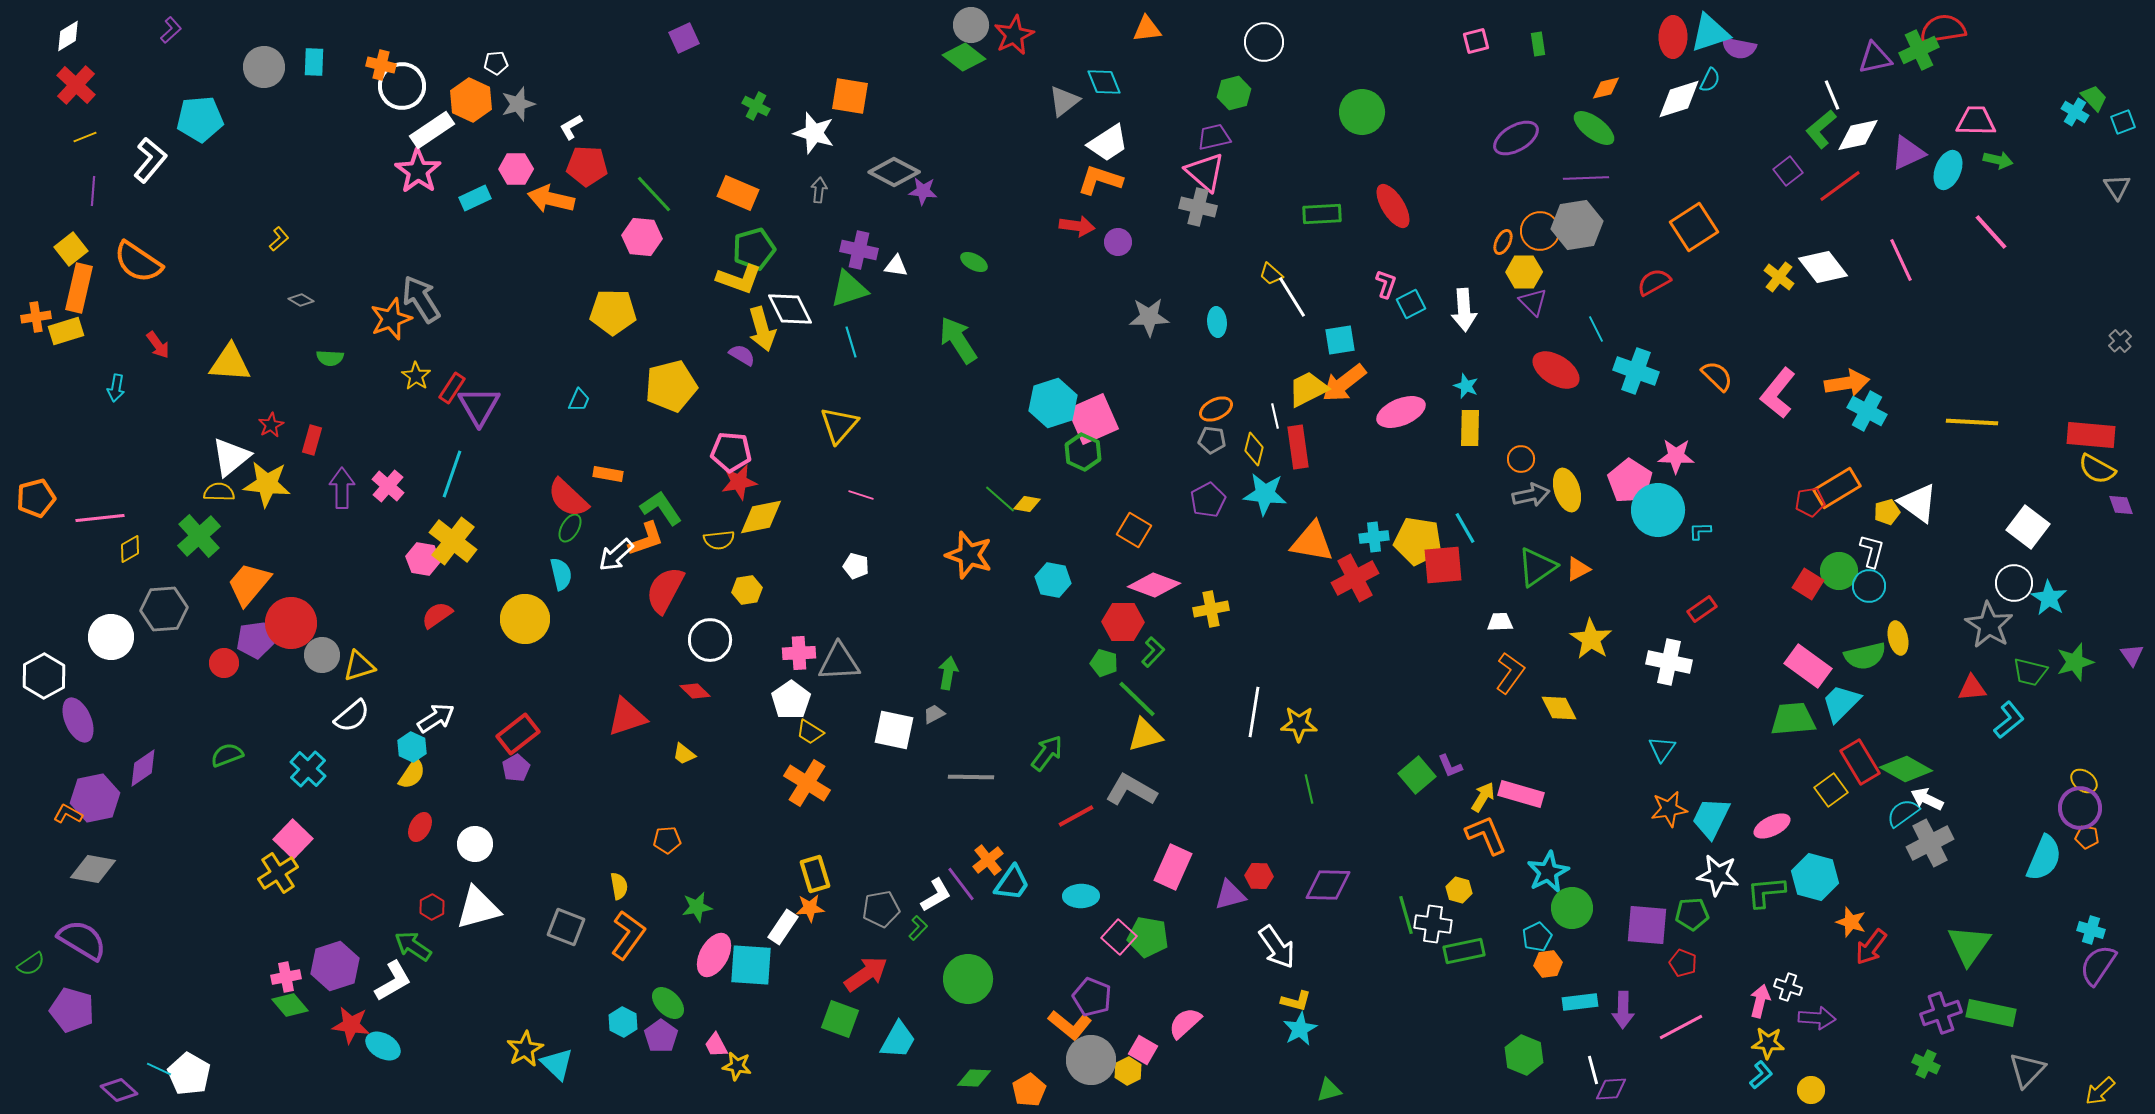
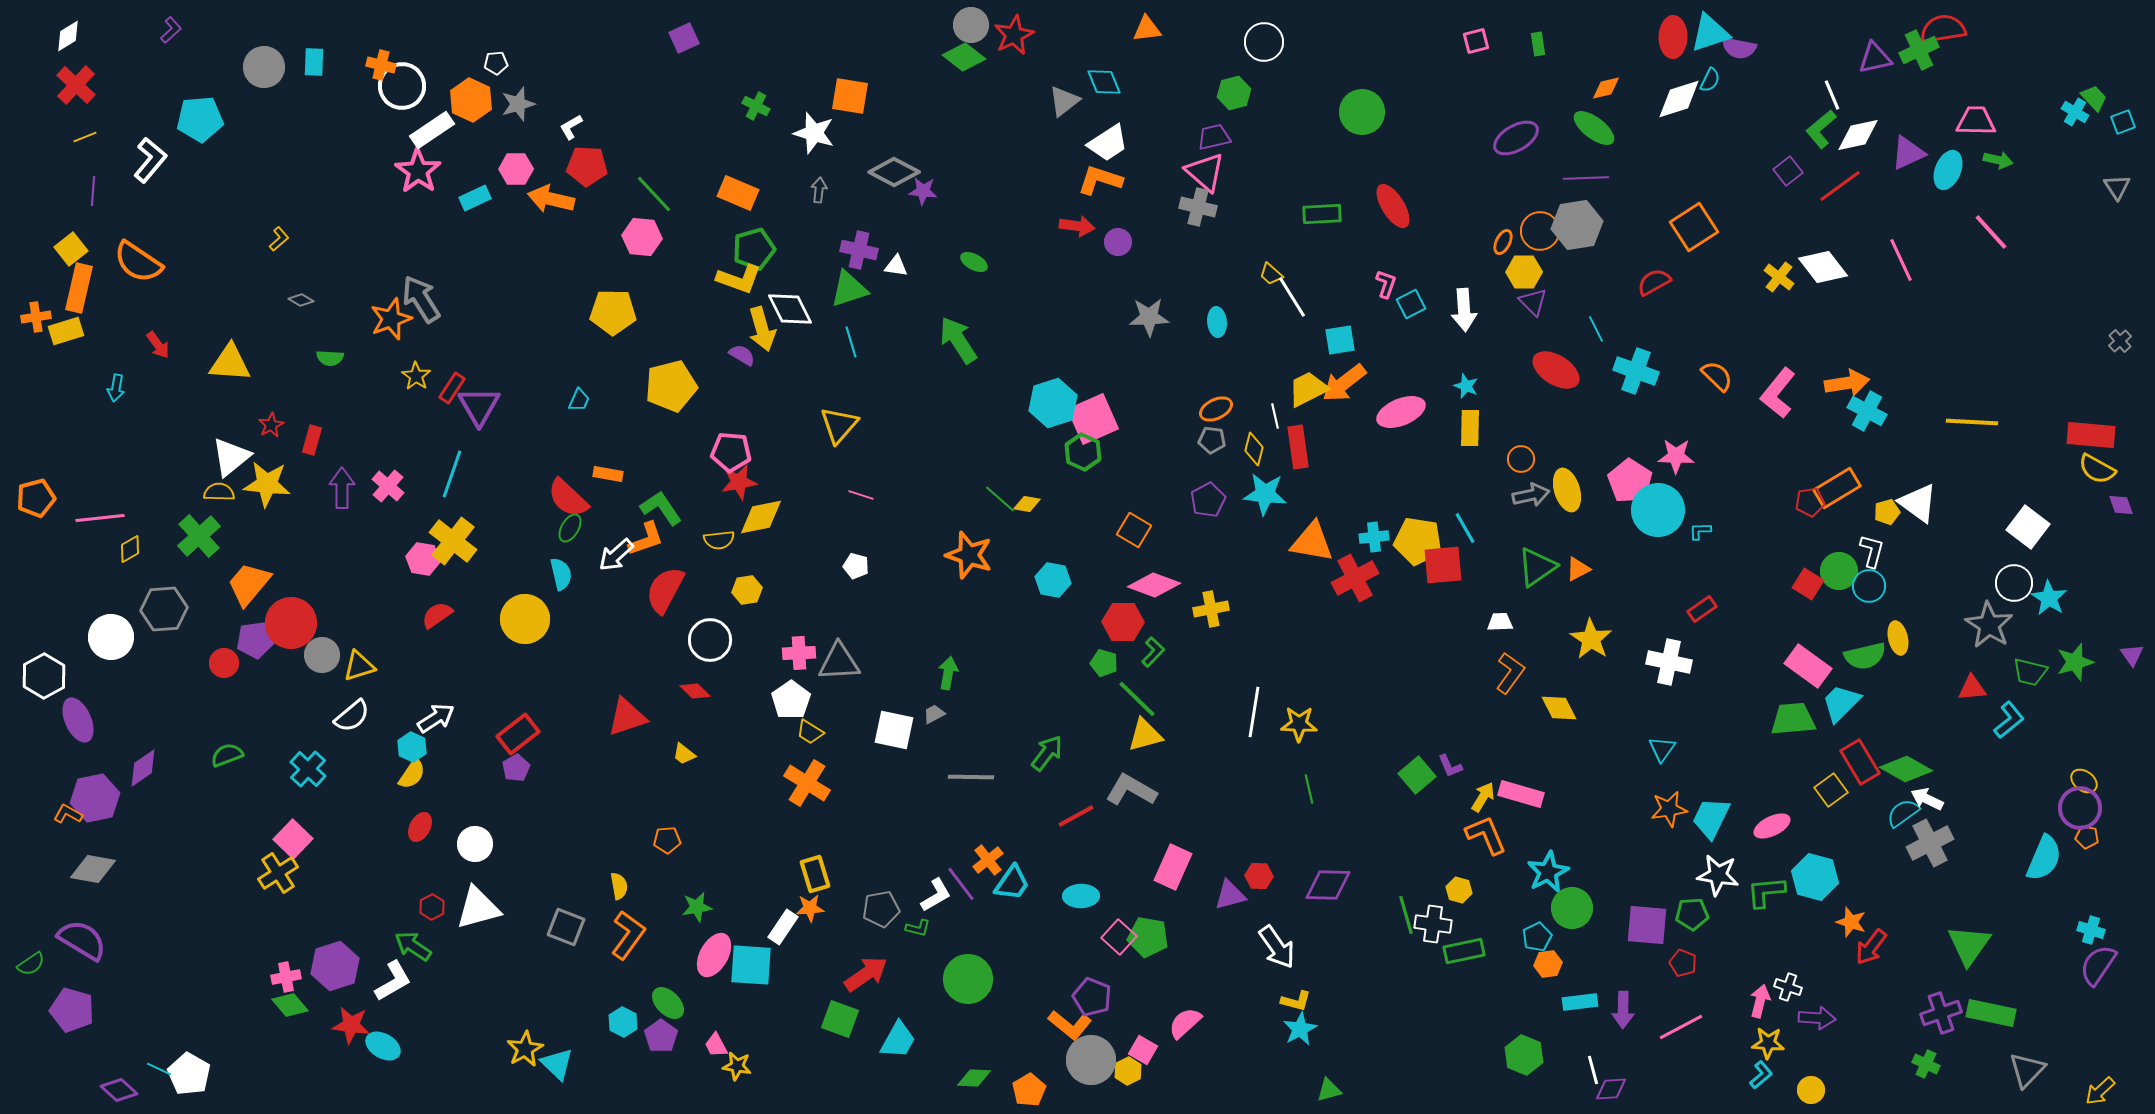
green L-shape at (918, 928): rotated 60 degrees clockwise
